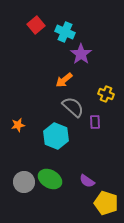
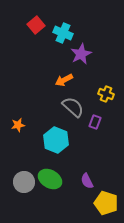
cyan cross: moved 2 px left, 1 px down
purple star: rotated 10 degrees clockwise
orange arrow: rotated 12 degrees clockwise
purple rectangle: rotated 24 degrees clockwise
cyan hexagon: moved 4 px down
purple semicircle: rotated 28 degrees clockwise
